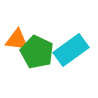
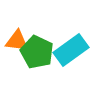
orange triangle: moved 1 px down
